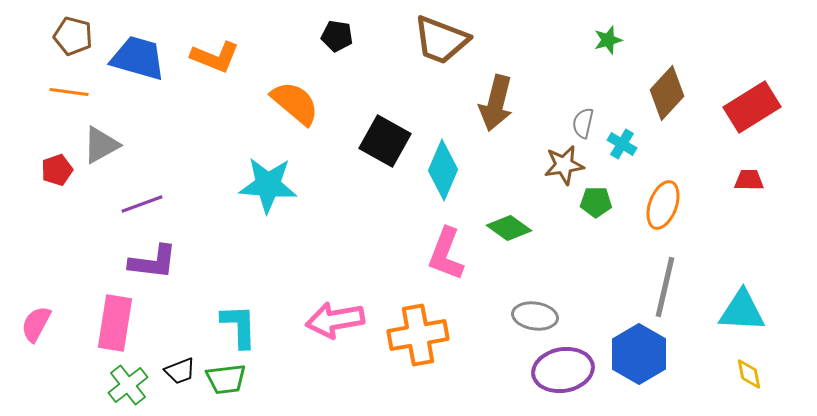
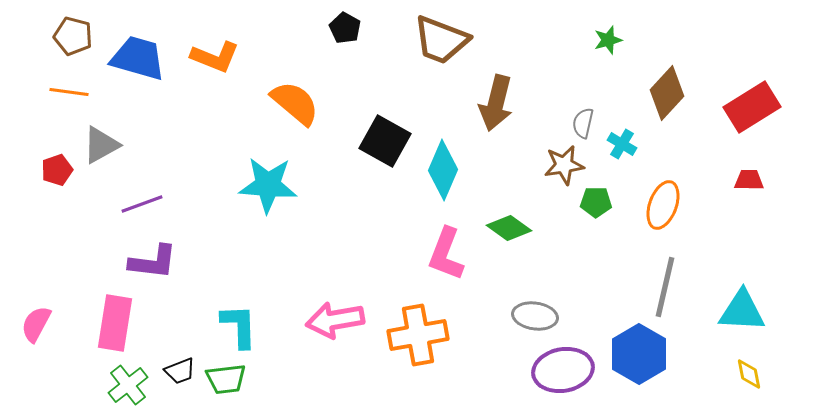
black pentagon: moved 8 px right, 8 px up; rotated 20 degrees clockwise
